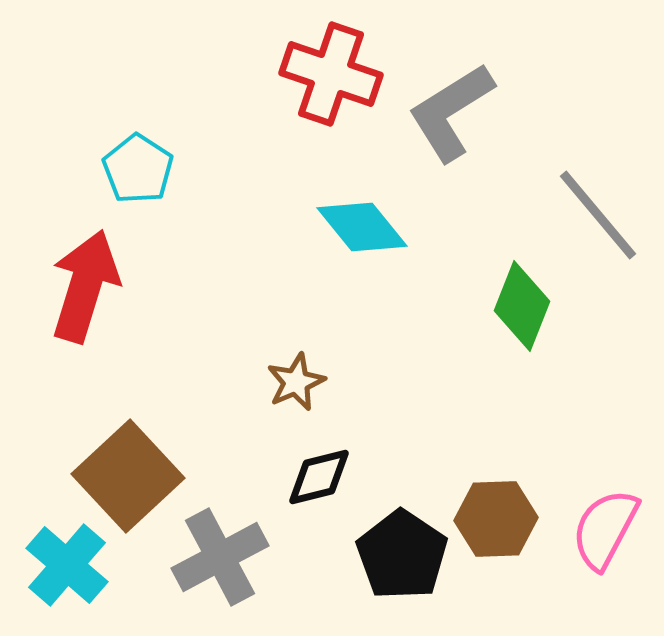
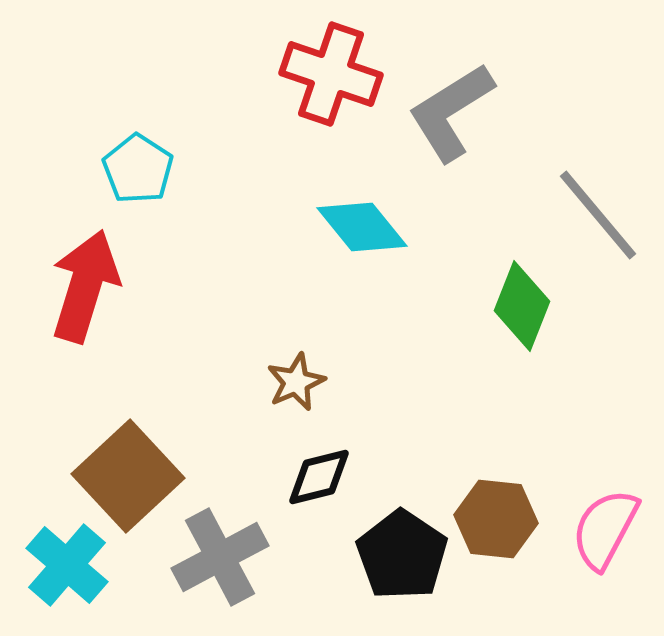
brown hexagon: rotated 8 degrees clockwise
